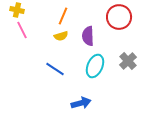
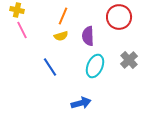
gray cross: moved 1 px right, 1 px up
blue line: moved 5 px left, 2 px up; rotated 24 degrees clockwise
